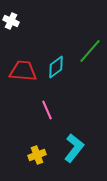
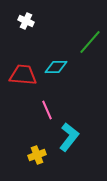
white cross: moved 15 px right
green line: moved 9 px up
cyan diamond: rotated 35 degrees clockwise
red trapezoid: moved 4 px down
cyan L-shape: moved 5 px left, 11 px up
